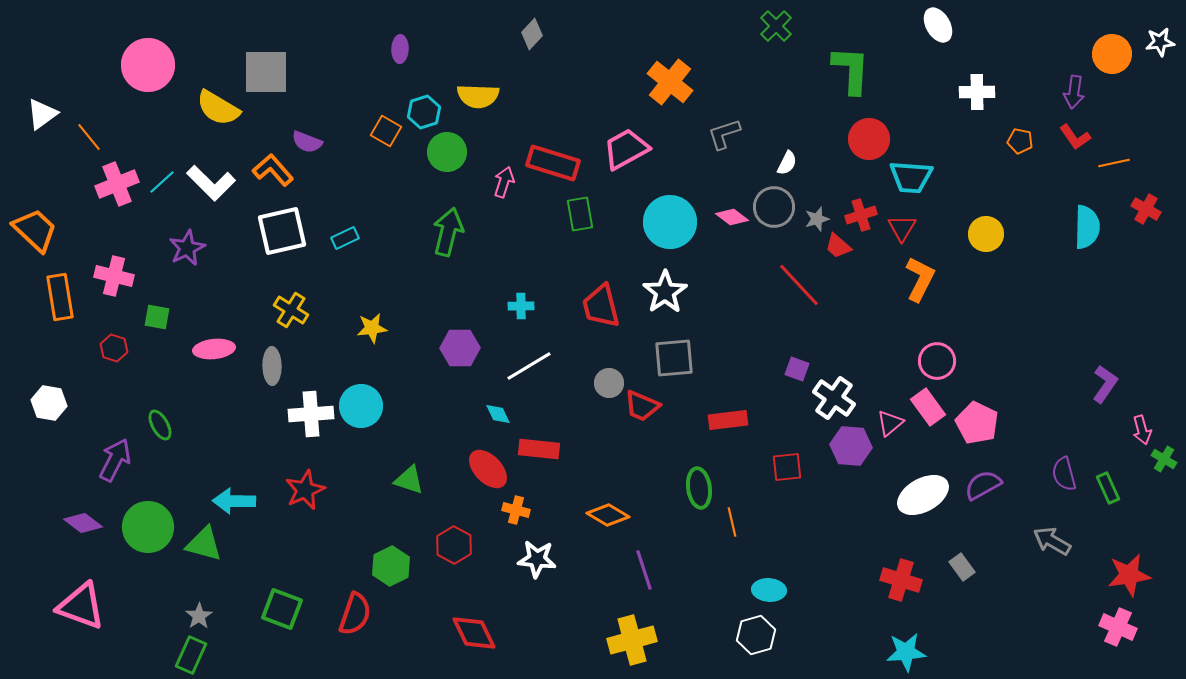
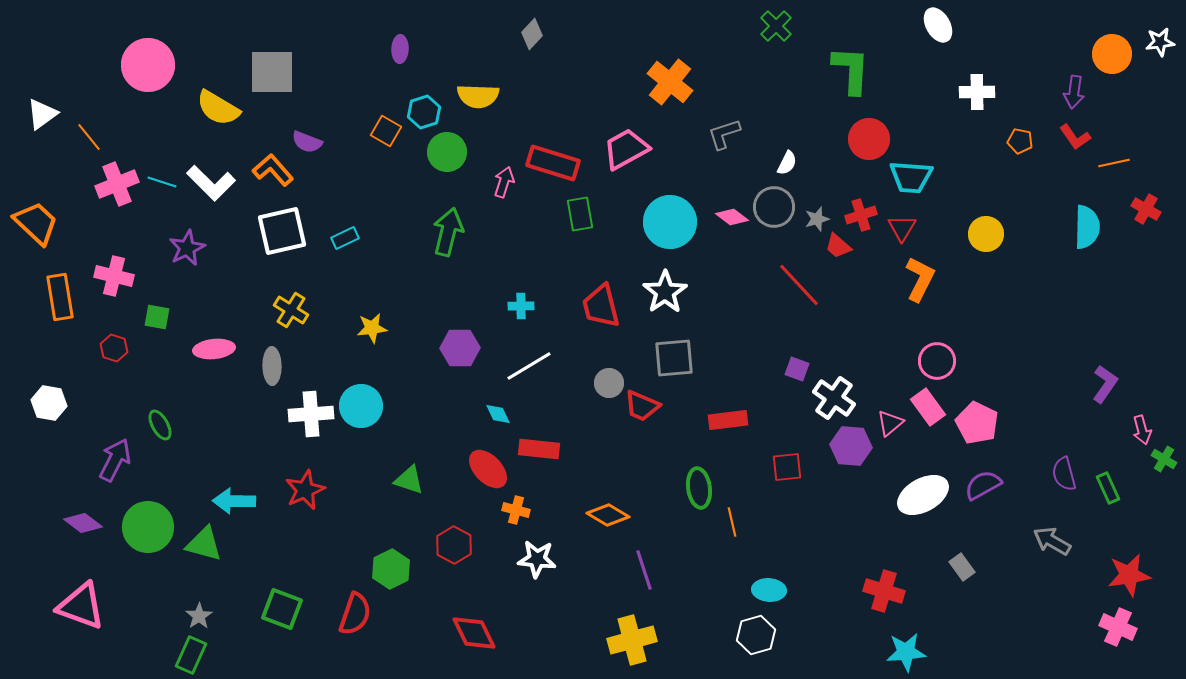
gray square at (266, 72): moved 6 px right
cyan line at (162, 182): rotated 60 degrees clockwise
orange trapezoid at (35, 230): moved 1 px right, 7 px up
green hexagon at (391, 566): moved 3 px down
red cross at (901, 580): moved 17 px left, 11 px down
